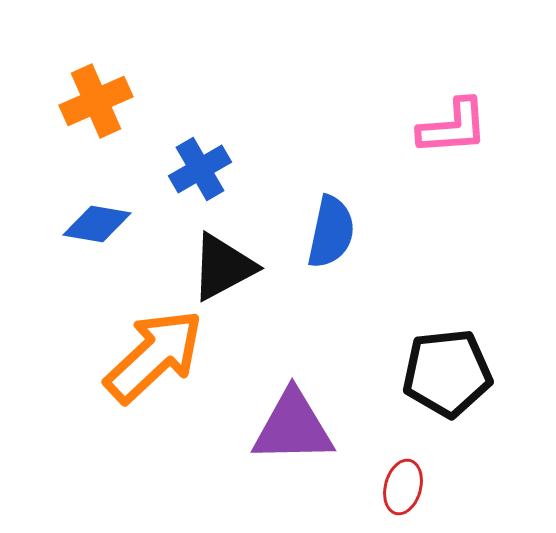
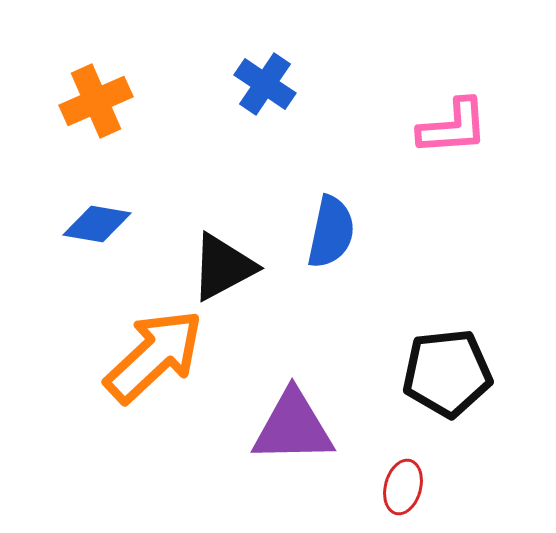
blue cross: moved 65 px right, 85 px up; rotated 26 degrees counterclockwise
